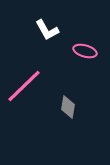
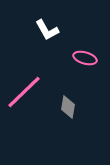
pink ellipse: moved 7 px down
pink line: moved 6 px down
